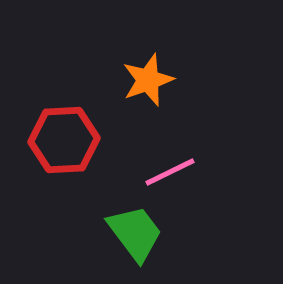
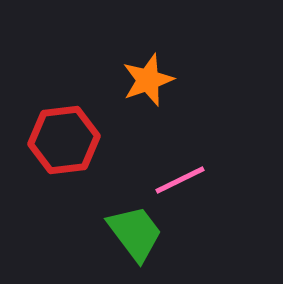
red hexagon: rotated 4 degrees counterclockwise
pink line: moved 10 px right, 8 px down
